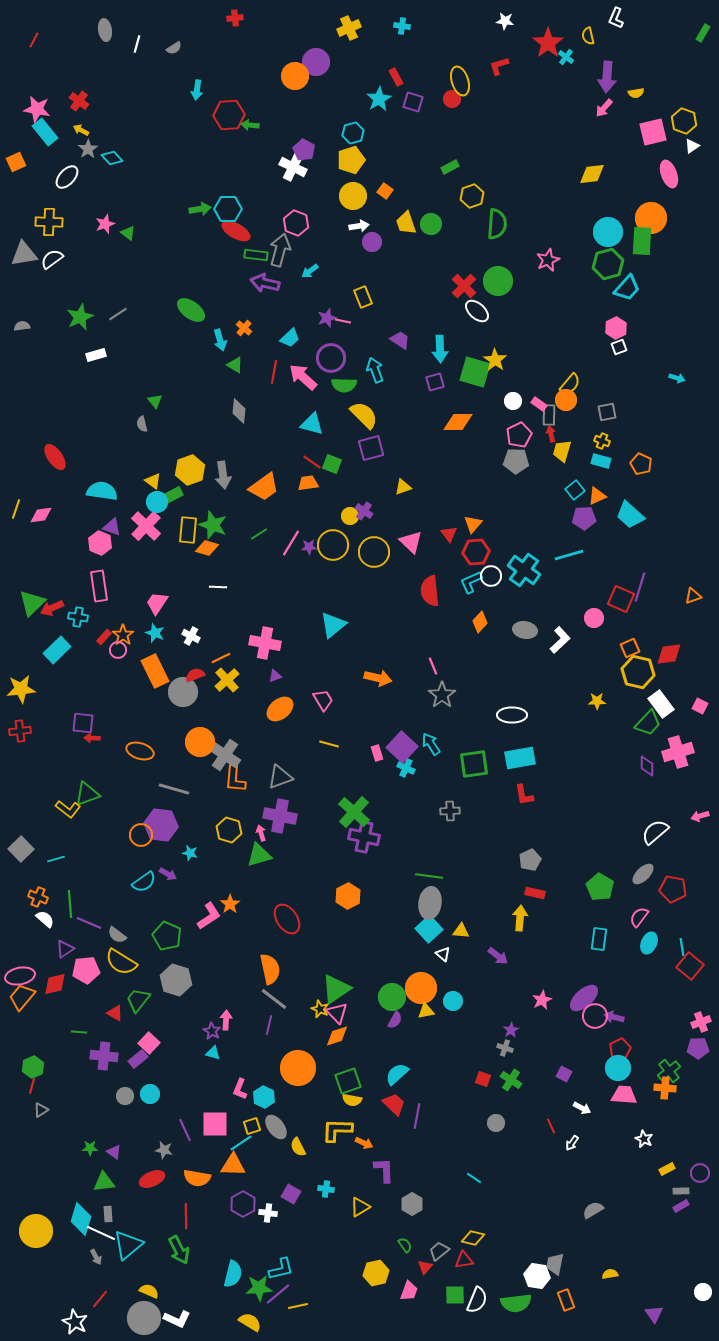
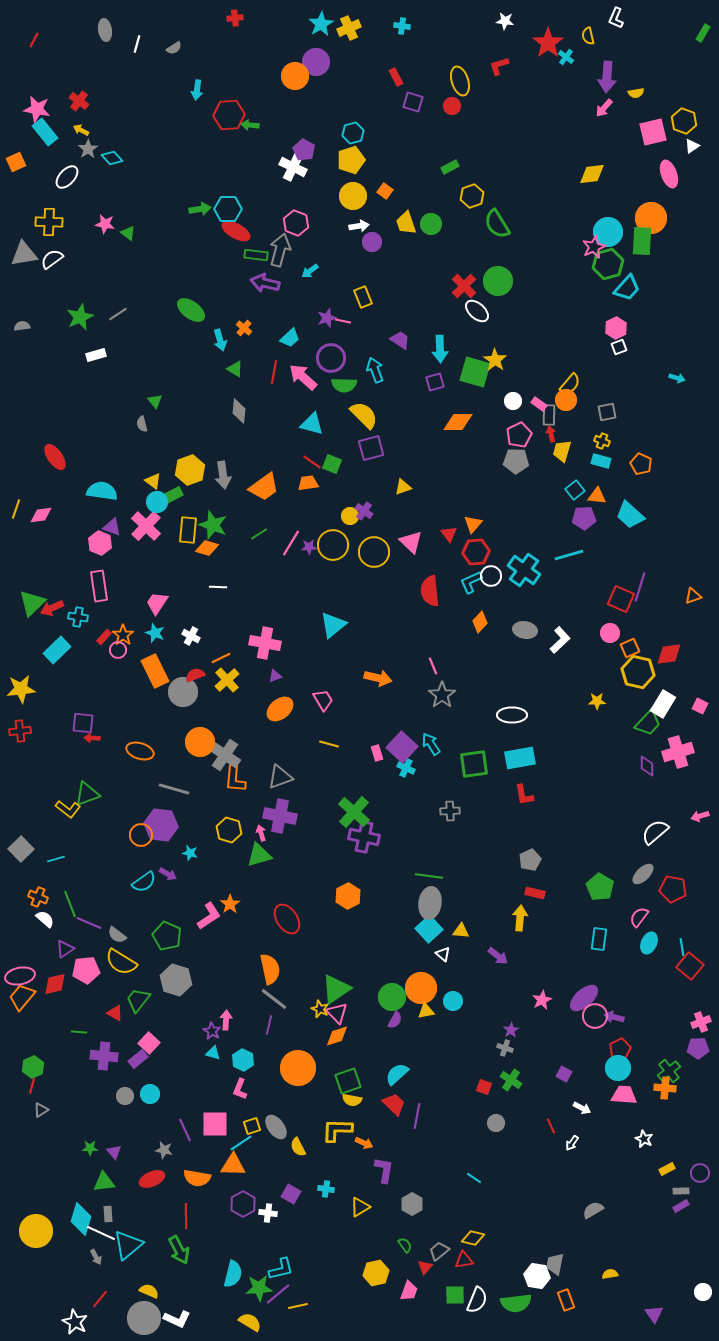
cyan star at (379, 99): moved 58 px left, 75 px up
red circle at (452, 99): moved 7 px down
pink star at (105, 224): rotated 30 degrees clockwise
green semicircle at (497, 224): rotated 144 degrees clockwise
pink star at (548, 260): moved 46 px right, 13 px up
green triangle at (235, 365): moved 4 px down
orange triangle at (597, 496): rotated 30 degrees clockwise
pink circle at (594, 618): moved 16 px right, 15 px down
white rectangle at (661, 704): moved 2 px right; rotated 68 degrees clockwise
green line at (70, 904): rotated 16 degrees counterclockwise
red square at (483, 1079): moved 1 px right, 8 px down
cyan hexagon at (264, 1097): moved 21 px left, 37 px up
purple triangle at (114, 1152): rotated 14 degrees clockwise
purple L-shape at (384, 1170): rotated 12 degrees clockwise
